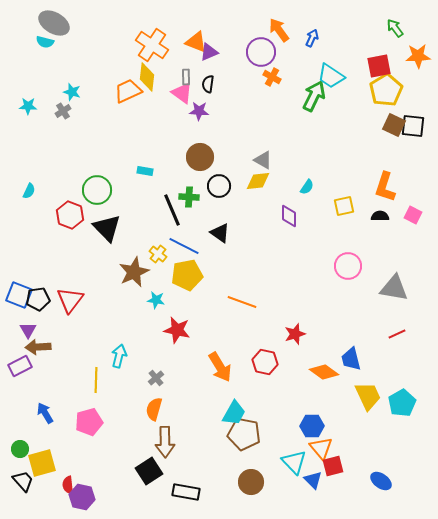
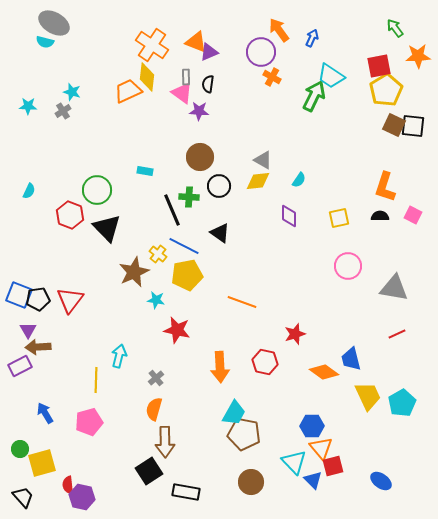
cyan semicircle at (307, 187): moved 8 px left, 7 px up
yellow square at (344, 206): moved 5 px left, 12 px down
orange arrow at (220, 367): rotated 28 degrees clockwise
black trapezoid at (23, 481): moved 16 px down
